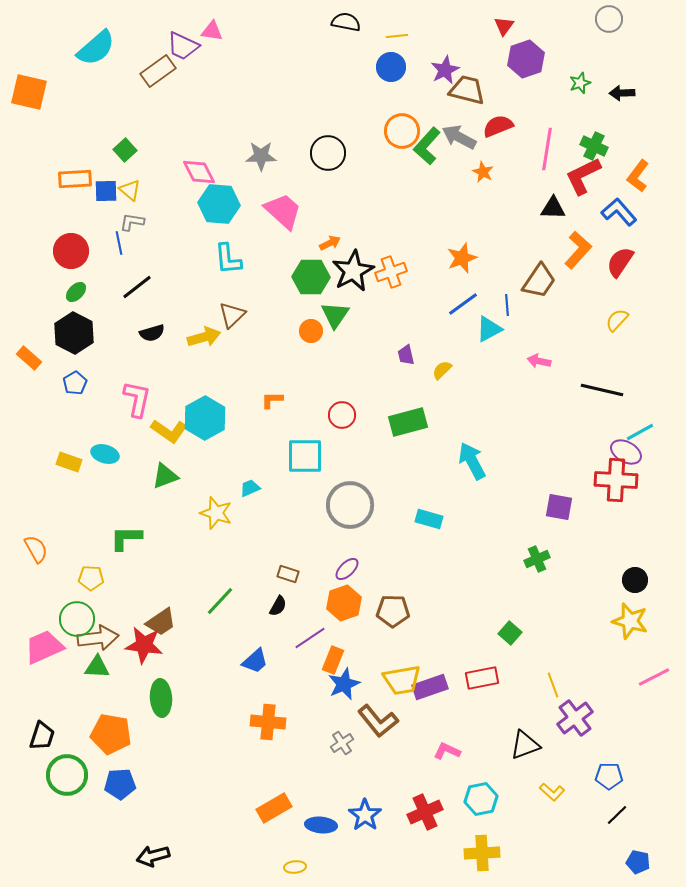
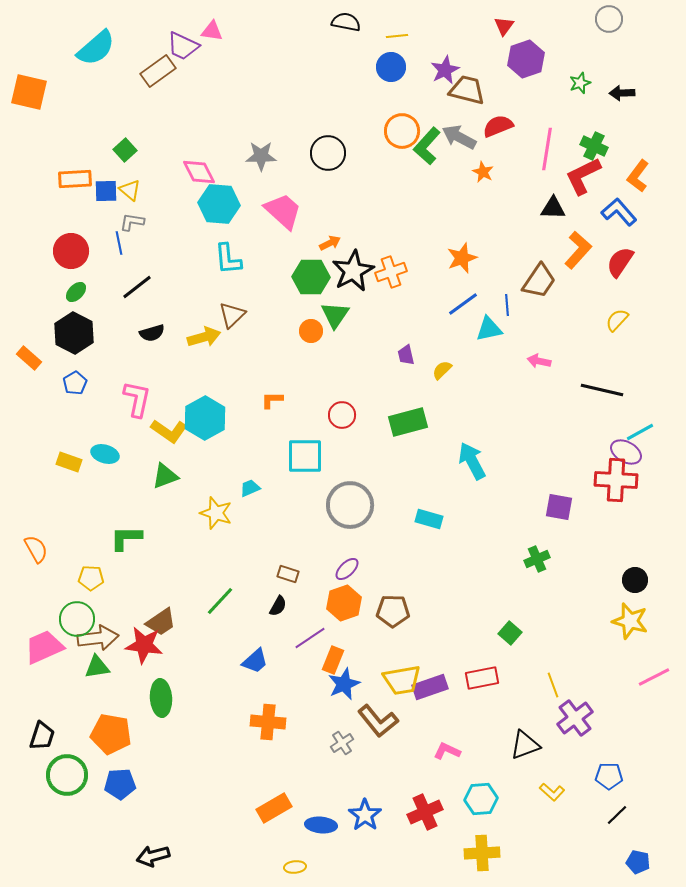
cyan triangle at (489, 329): rotated 16 degrees clockwise
green triangle at (97, 667): rotated 12 degrees counterclockwise
cyan hexagon at (481, 799): rotated 8 degrees clockwise
